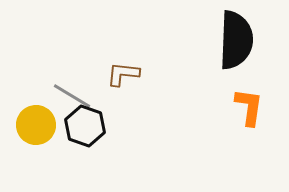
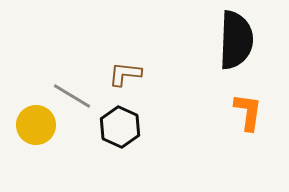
brown L-shape: moved 2 px right
orange L-shape: moved 1 px left, 5 px down
black hexagon: moved 35 px right, 1 px down; rotated 6 degrees clockwise
